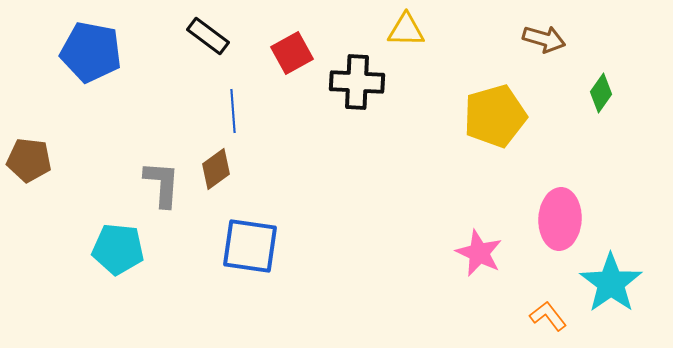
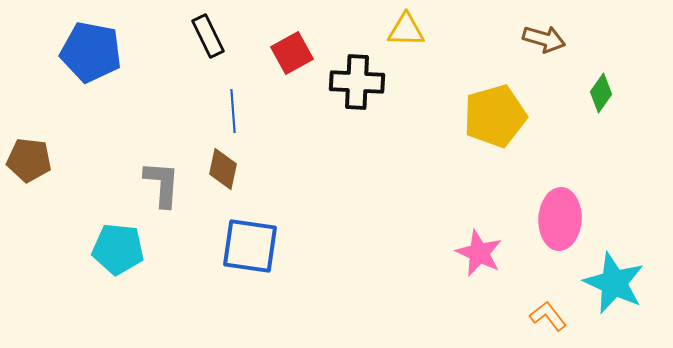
black rectangle: rotated 27 degrees clockwise
brown diamond: moved 7 px right; rotated 42 degrees counterclockwise
cyan star: moved 3 px right; rotated 12 degrees counterclockwise
